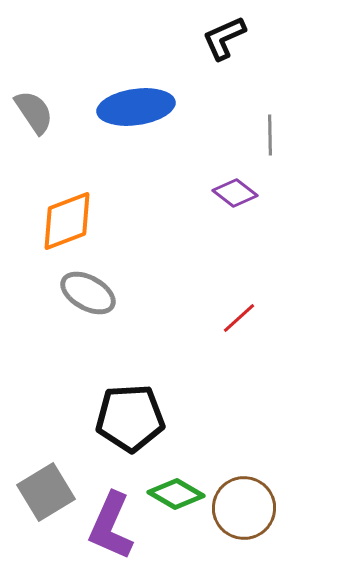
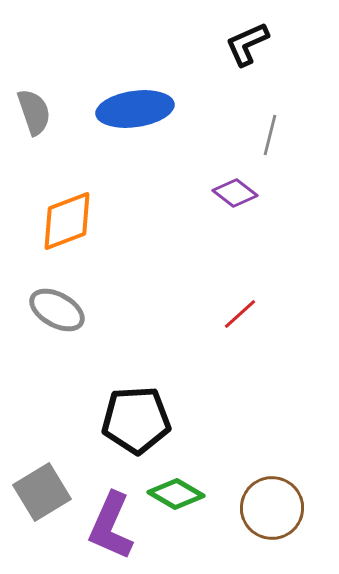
black L-shape: moved 23 px right, 6 px down
blue ellipse: moved 1 px left, 2 px down
gray semicircle: rotated 15 degrees clockwise
gray line: rotated 15 degrees clockwise
gray ellipse: moved 31 px left, 17 px down
red line: moved 1 px right, 4 px up
black pentagon: moved 6 px right, 2 px down
gray square: moved 4 px left
brown circle: moved 28 px right
